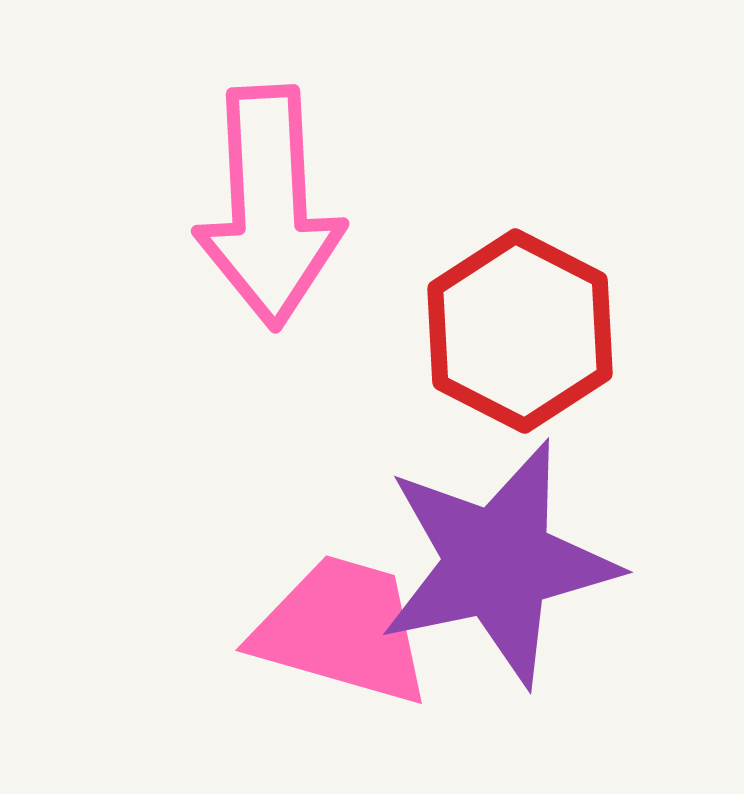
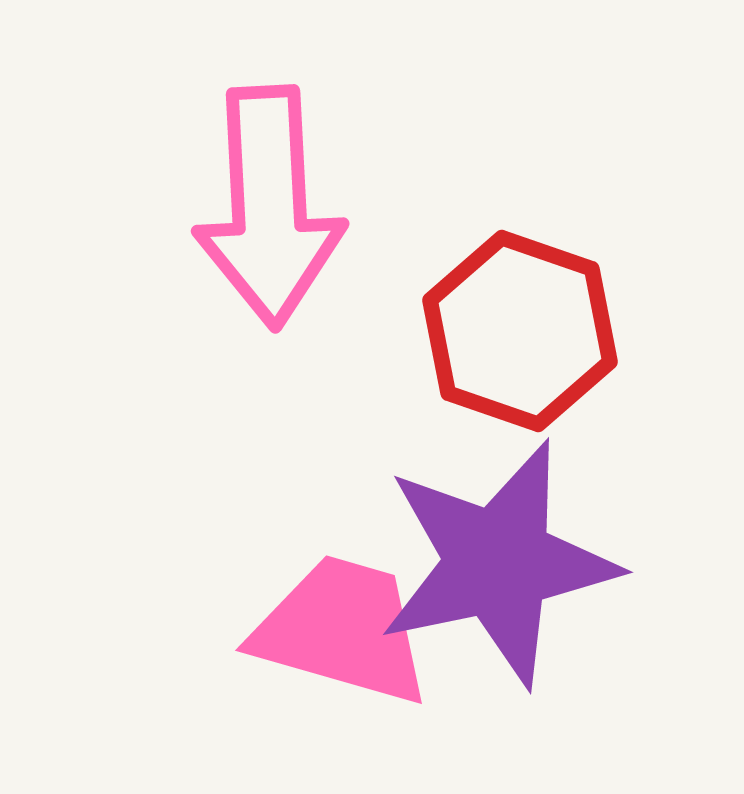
red hexagon: rotated 8 degrees counterclockwise
